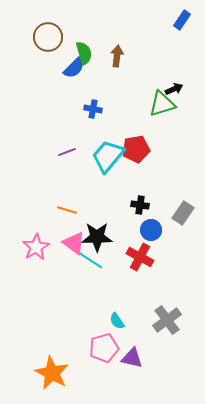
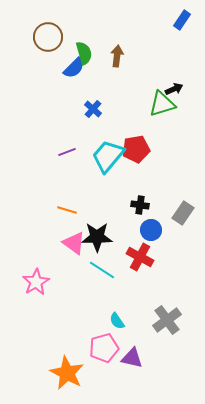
blue cross: rotated 30 degrees clockwise
pink star: moved 35 px down
cyan line: moved 12 px right, 10 px down
orange star: moved 15 px right
